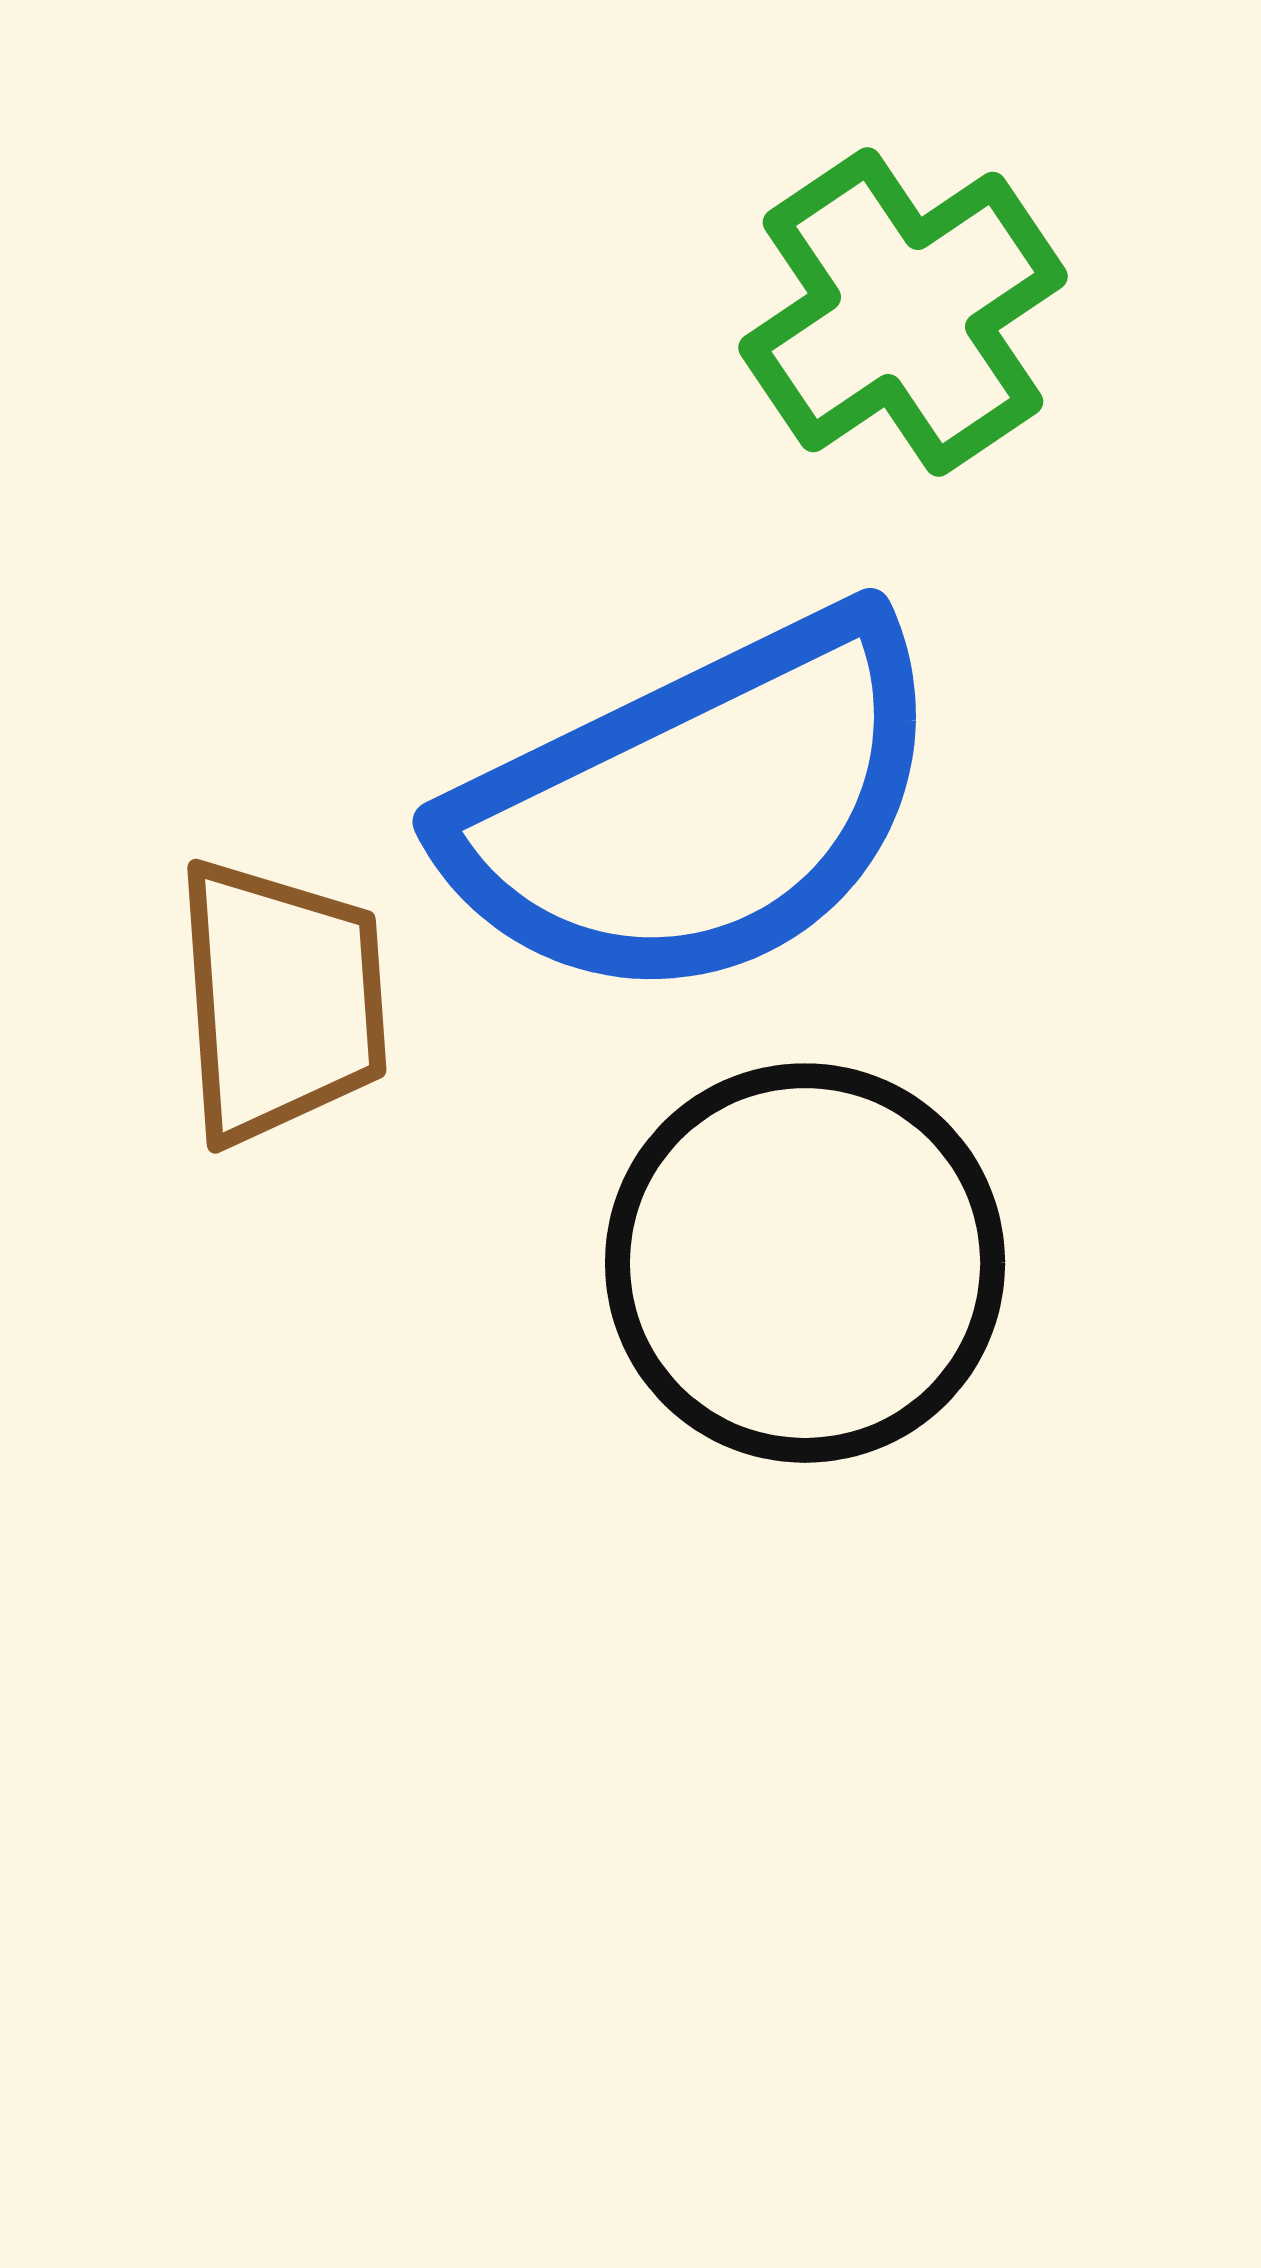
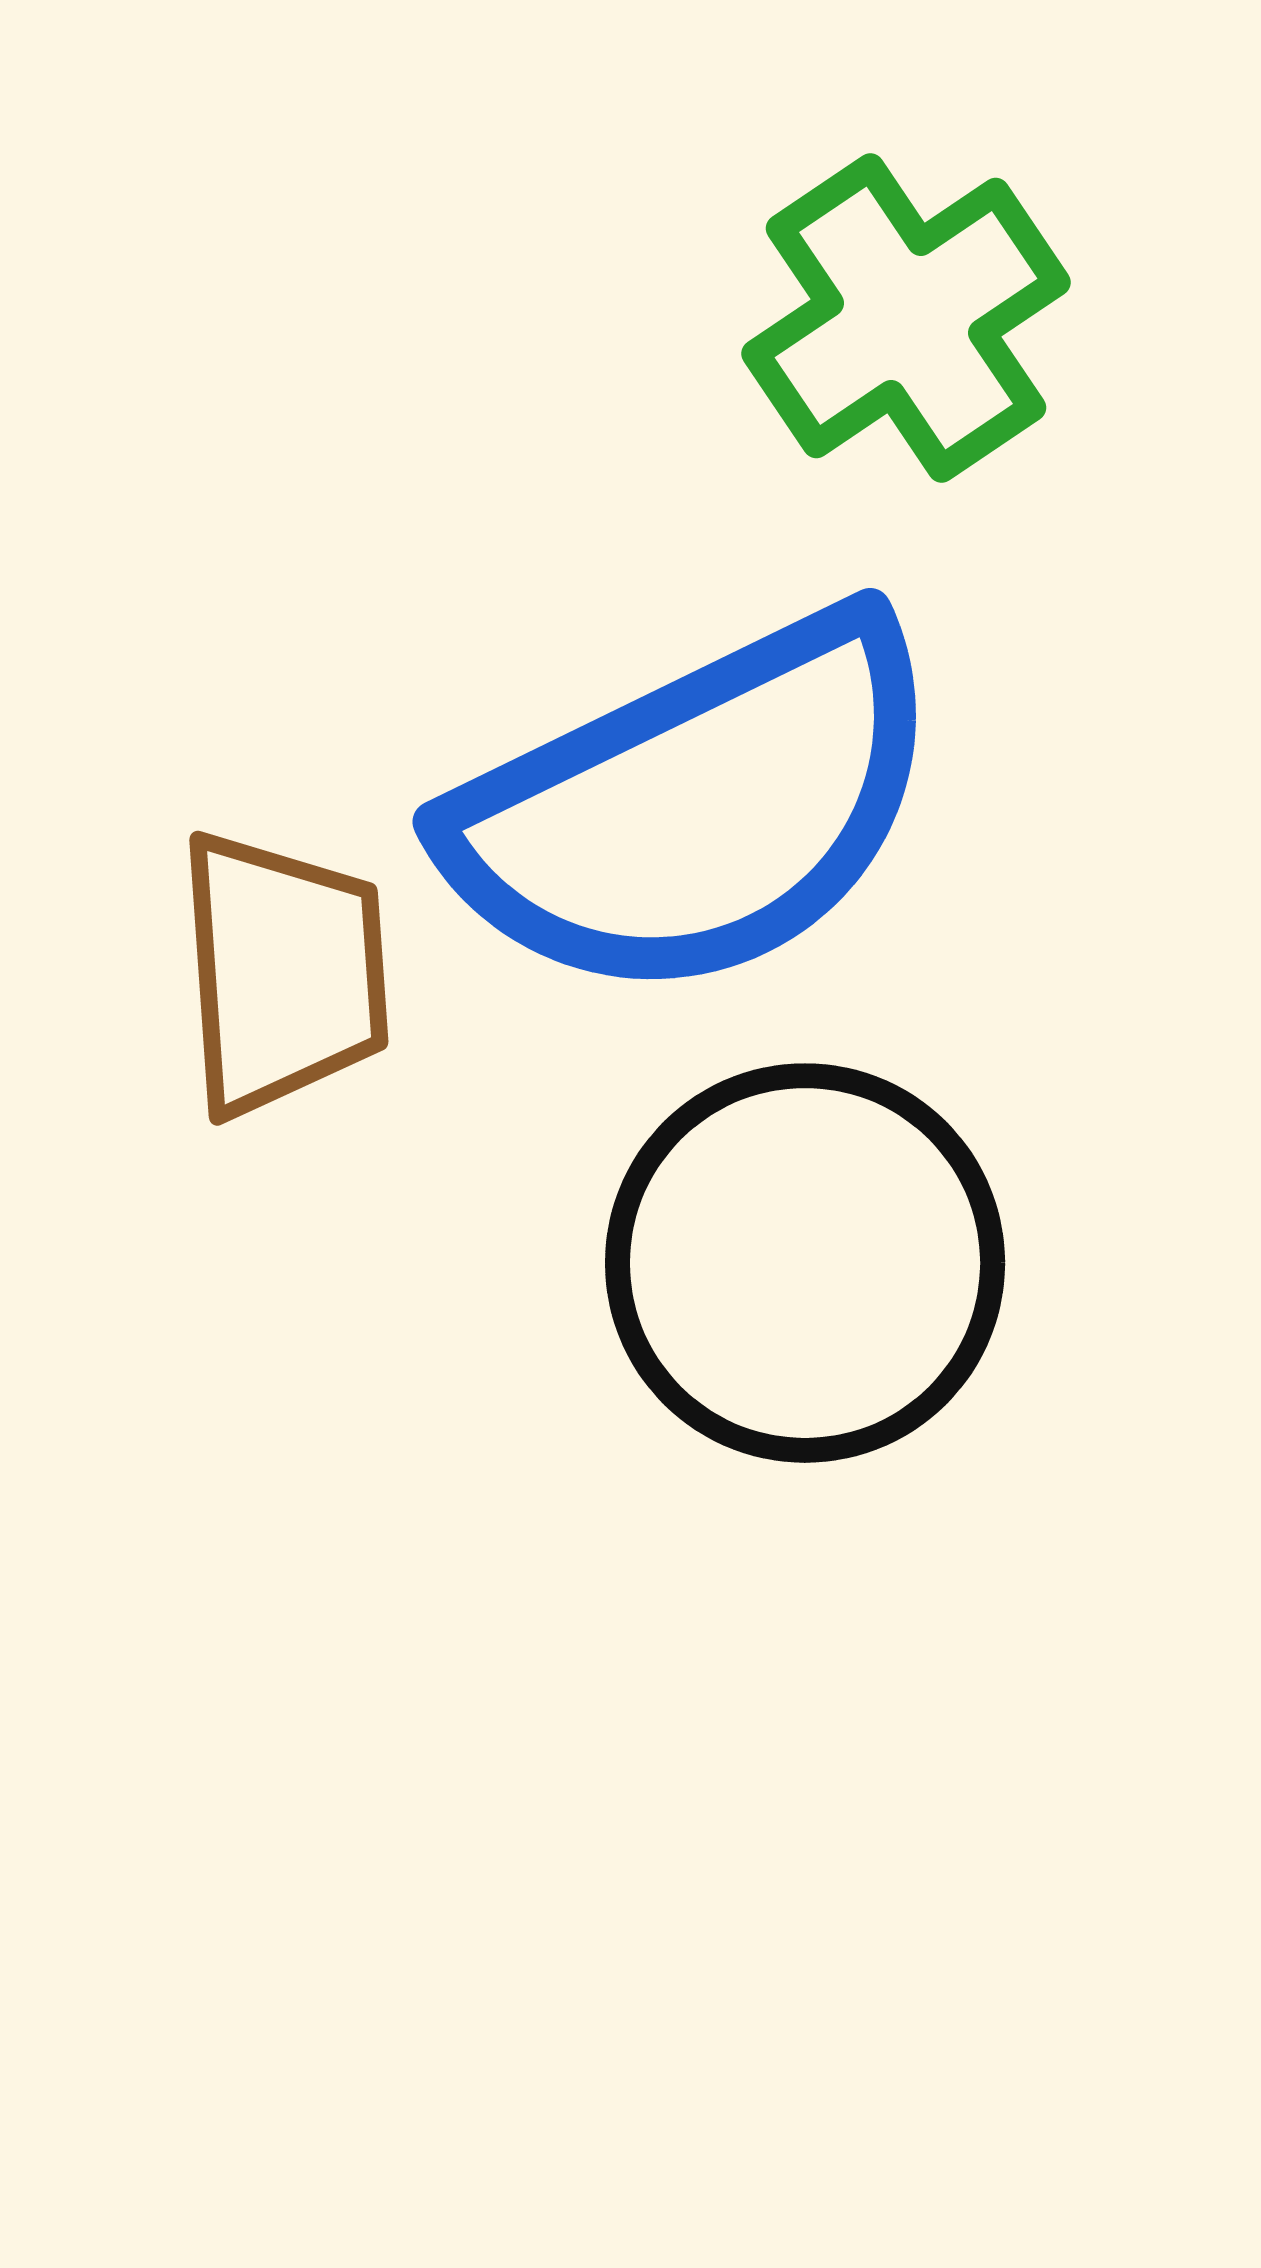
green cross: moved 3 px right, 6 px down
brown trapezoid: moved 2 px right, 28 px up
